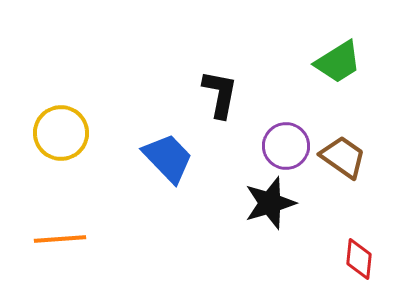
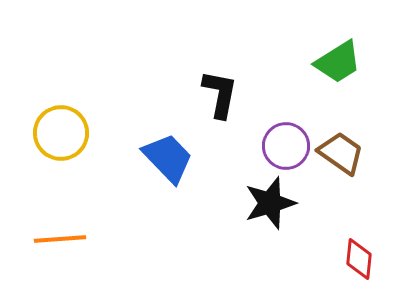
brown trapezoid: moved 2 px left, 4 px up
